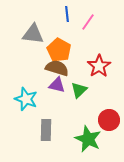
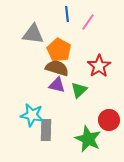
cyan star: moved 6 px right, 16 px down; rotated 10 degrees counterclockwise
